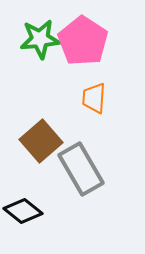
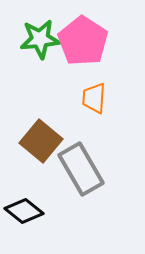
brown square: rotated 9 degrees counterclockwise
black diamond: moved 1 px right
